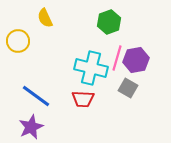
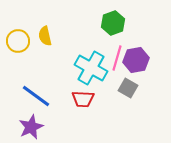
yellow semicircle: moved 18 px down; rotated 12 degrees clockwise
green hexagon: moved 4 px right, 1 px down
cyan cross: rotated 16 degrees clockwise
